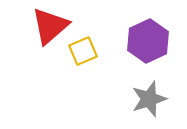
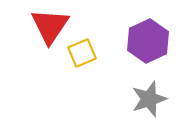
red triangle: rotated 15 degrees counterclockwise
yellow square: moved 1 px left, 2 px down
